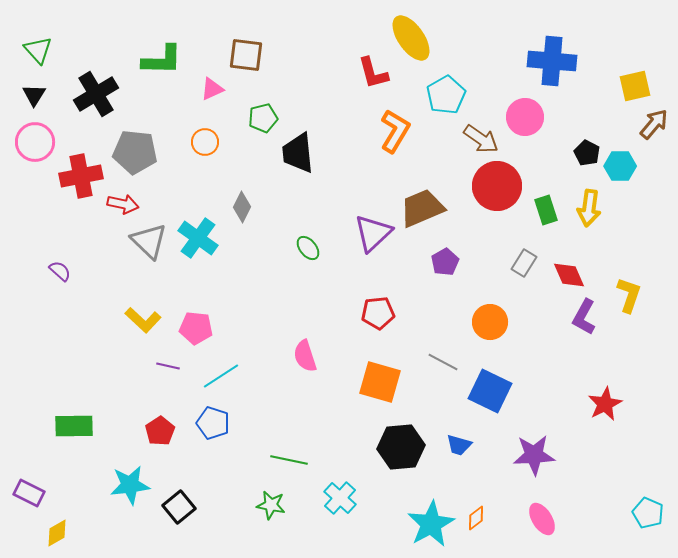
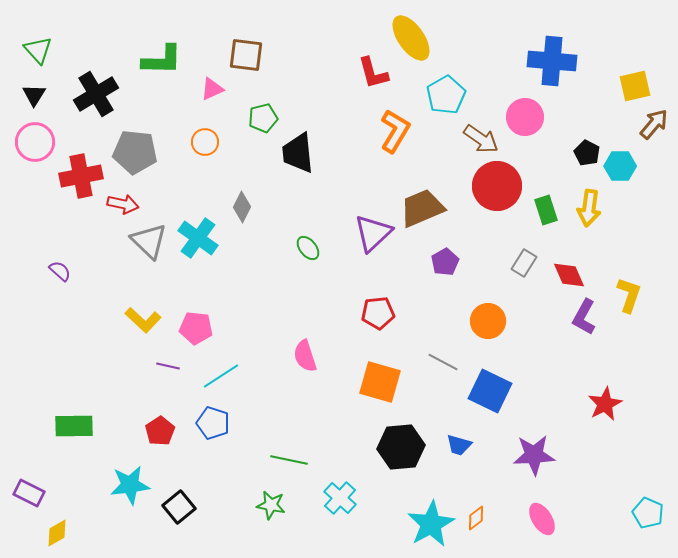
orange circle at (490, 322): moved 2 px left, 1 px up
